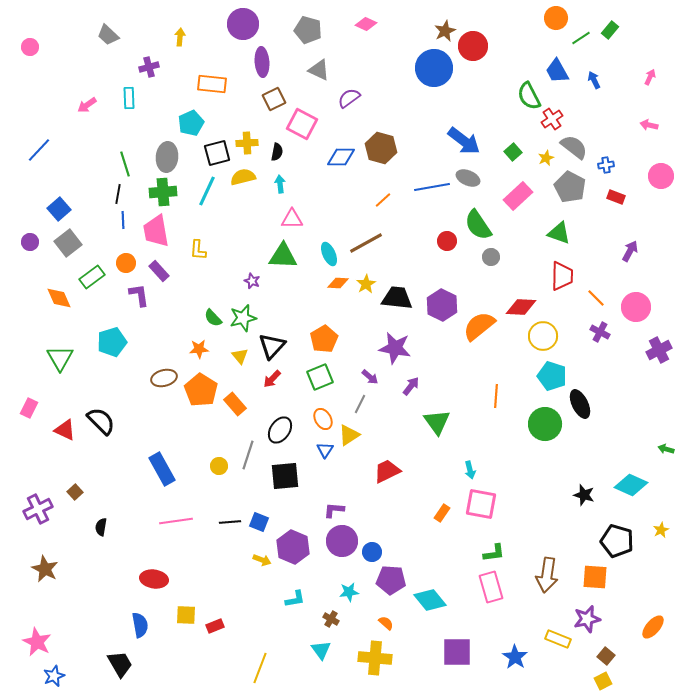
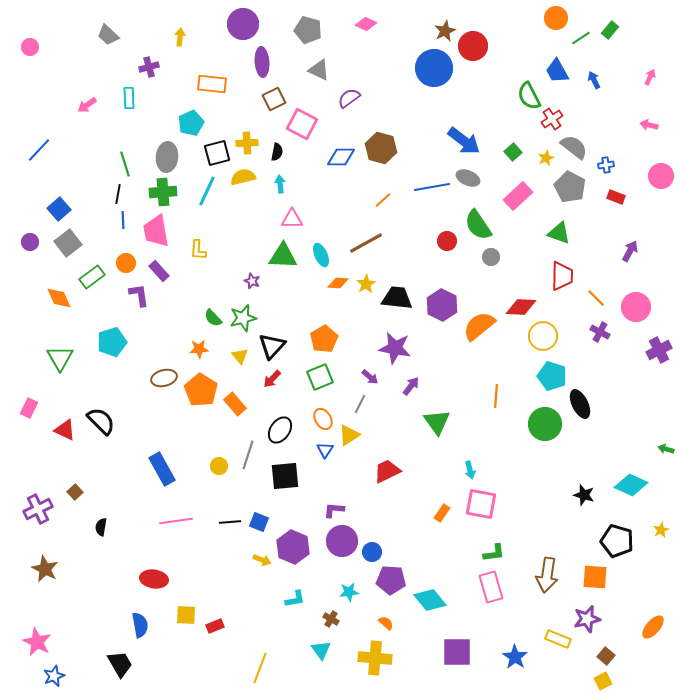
cyan ellipse at (329, 254): moved 8 px left, 1 px down
